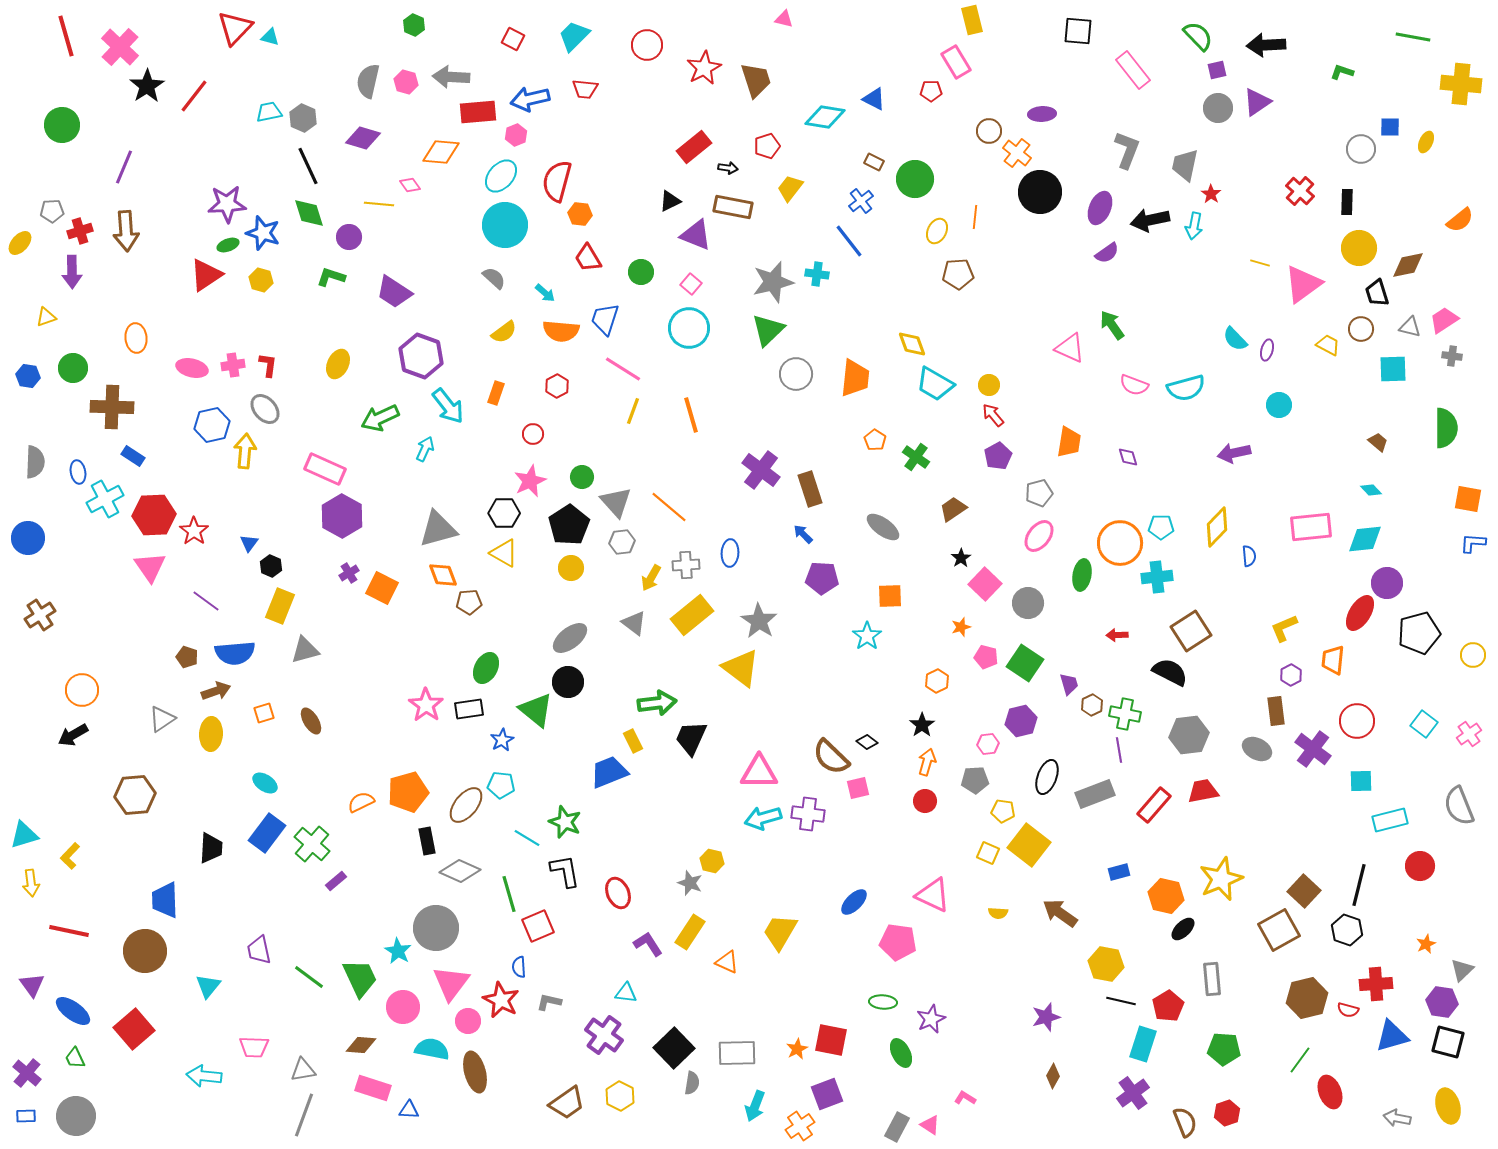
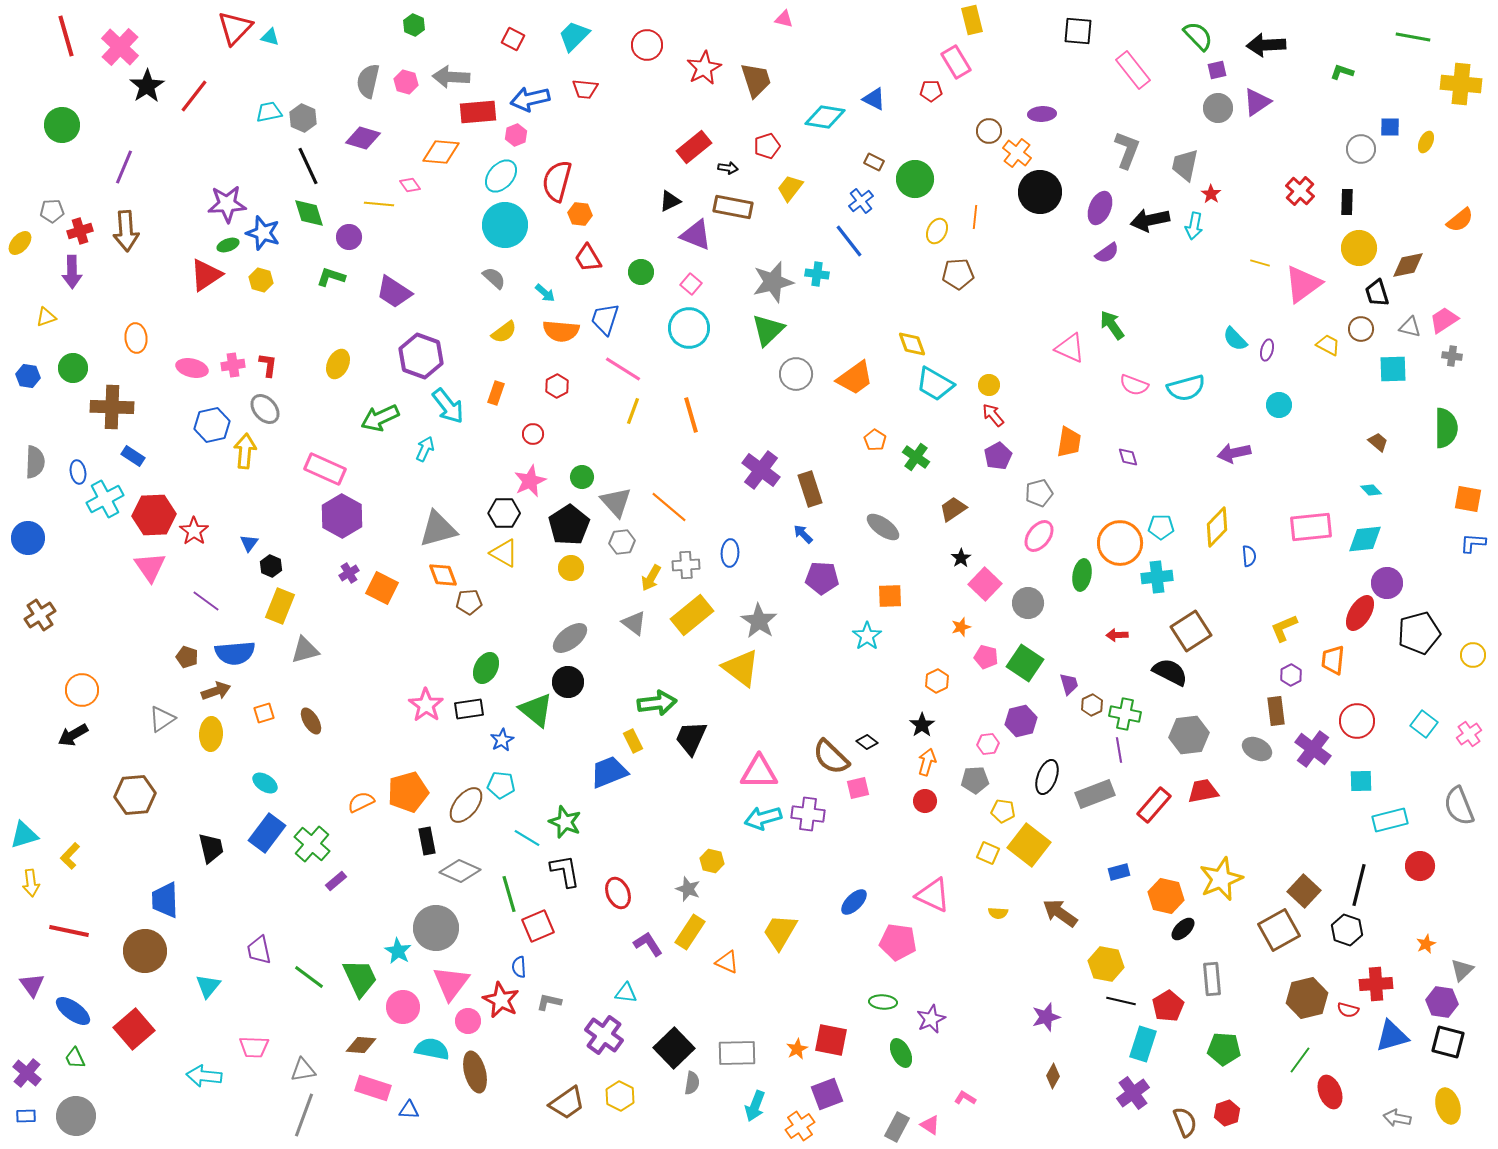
orange trapezoid at (855, 378): rotated 48 degrees clockwise
black trapezoid at (211, 848): rotated 16 degrees counterclockwise
gray star at (690, 883): moved 2 px left, 6 px down
